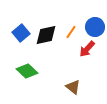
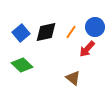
black diamond: moved 3 px up
green diamond: moved 5 px left, 6 px up
brown triangle: moved 9 px up
